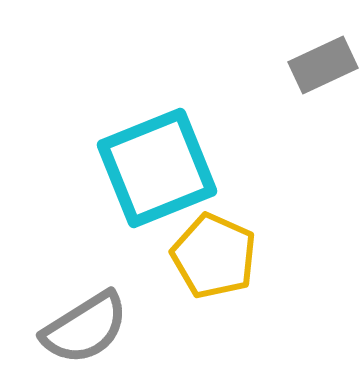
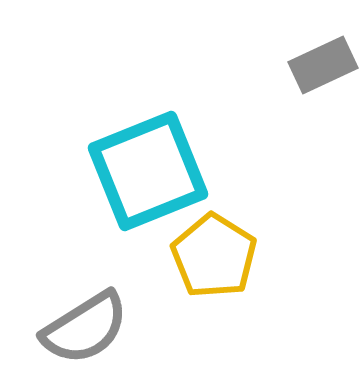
cyan square: moved 9 px left, 3 px down
yellow pentagon: rotated 8 degrees clockwise
